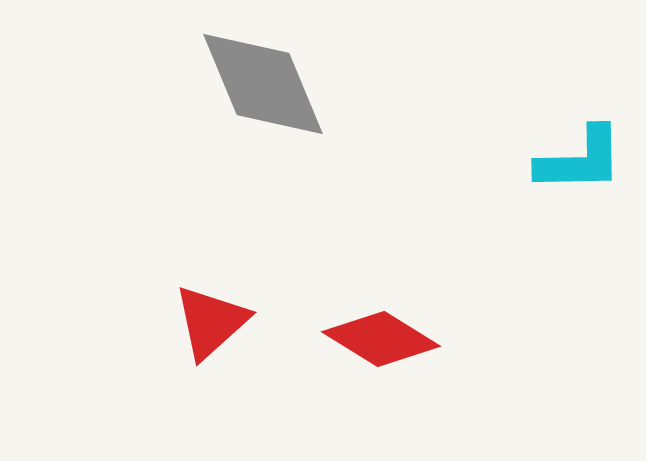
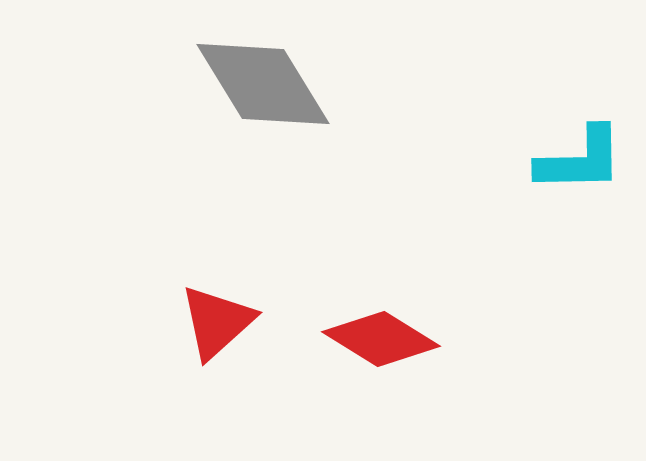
gray diamond: rotated 9 degrees counterclockwise
red triangle: moved 6 px right
